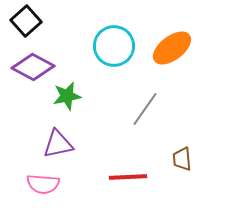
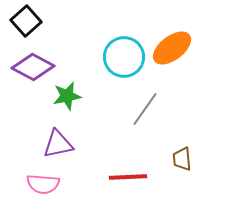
cyan circle: moved 10 px right, 11 px down
